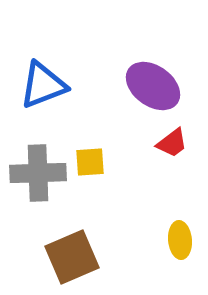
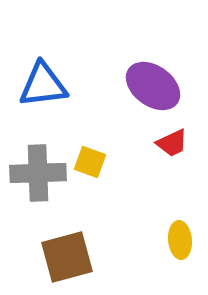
blue triangle: rotated 14 degrees clockwise
red trapezoid: rotated 12 degrees clockwise
yellow square: rotated 24 degrees clockwise
brown square: moved 5 px left; rotated 8 degrees clockwise
